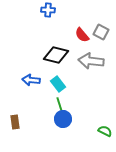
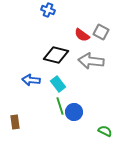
blue cross: rotated 16 degrees clockwise
red semicircle: rotated 14 degrees counterclockwise
blue circle: moved 11 px right, 7 px up
